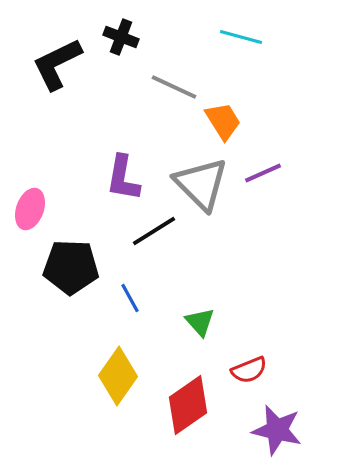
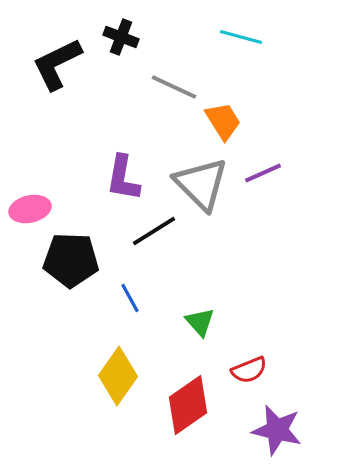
pink ellipse: rotated 57 degrees clockwise
black pentagon: moved 7 px up
